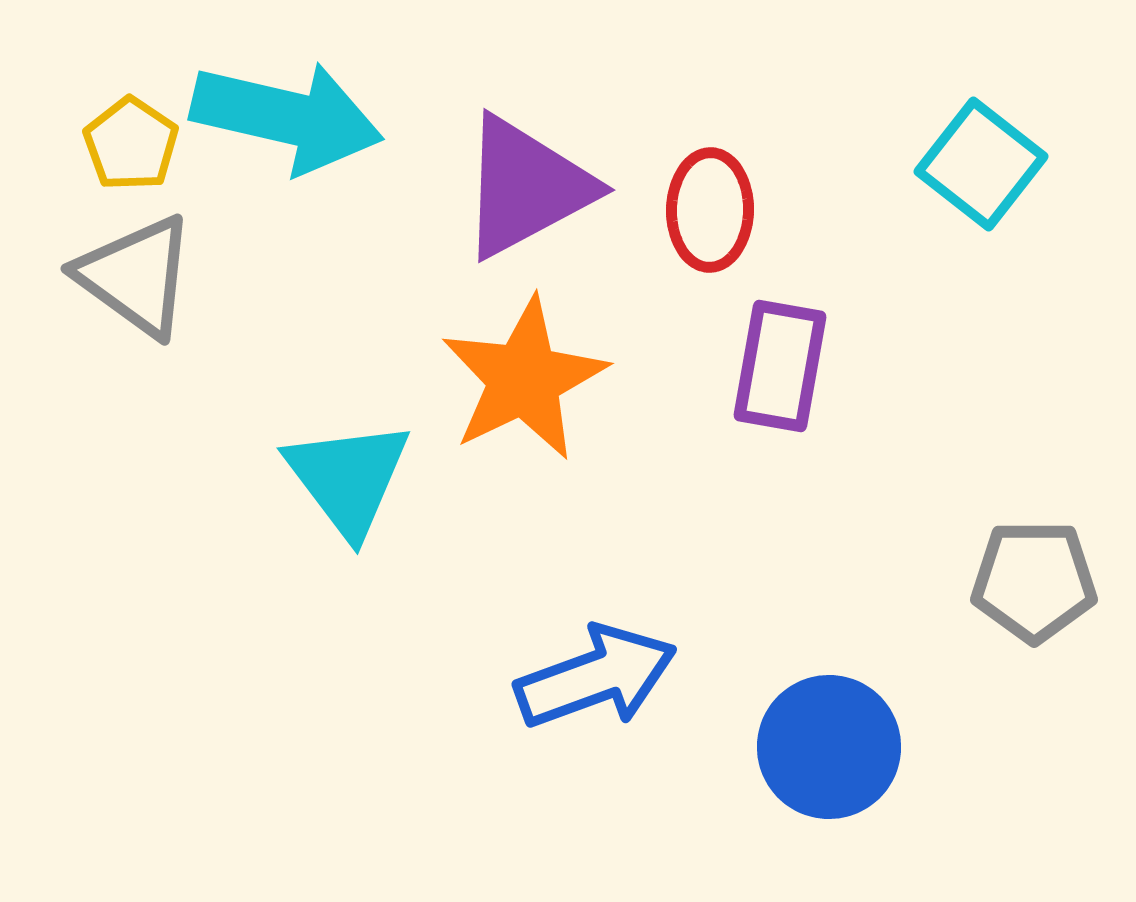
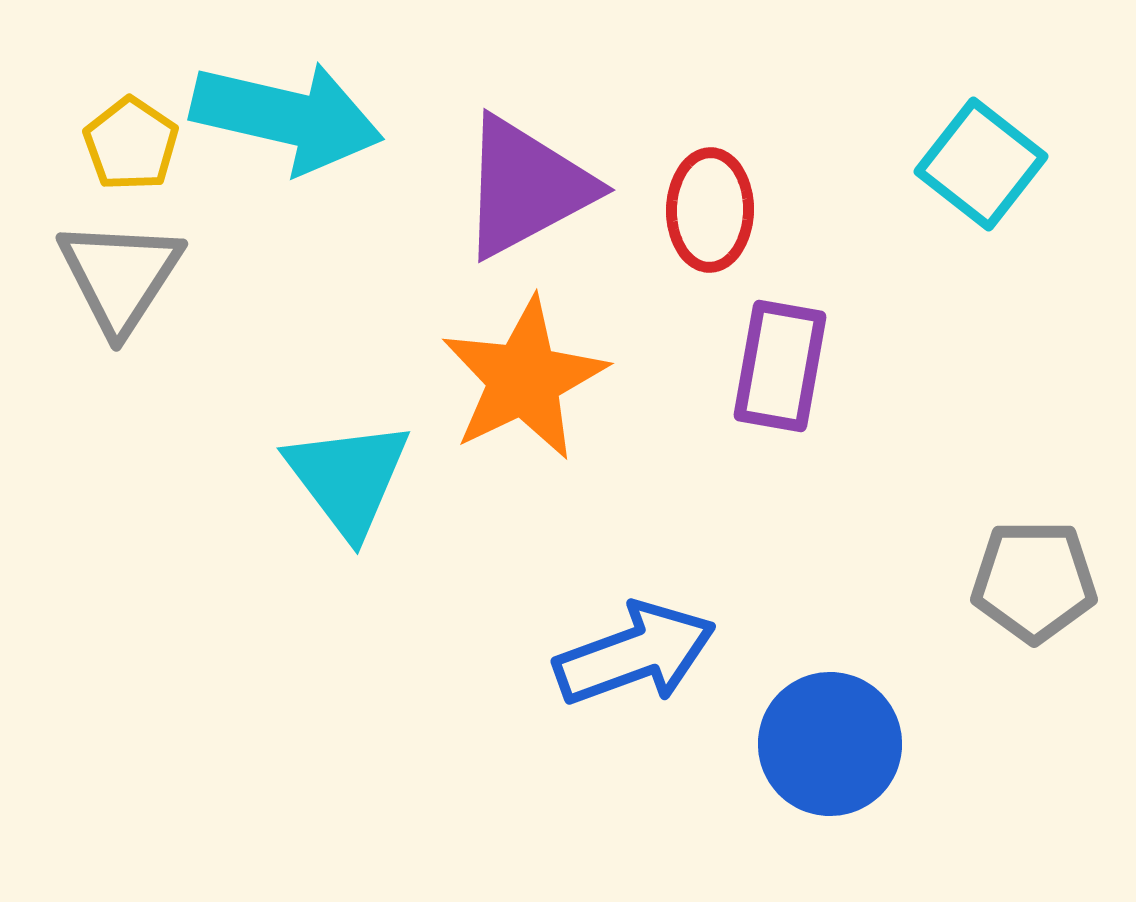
gray triangle: moved 16 px left; rotated 27 degrees clockwise
blue arrow: moved 39 px right, 23 px up
blue circle: moved 1 px right, 3 px up
